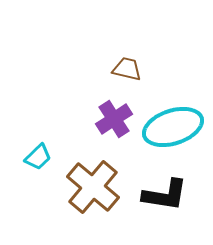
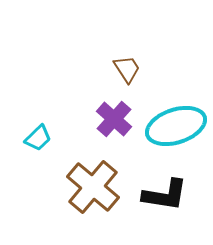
brown trapezoid: rotated 44 degrees clockwise
purple cross: rotated 15 degrees counterclockwise
cyan ellipse: moved 3 px right, 1 px up
cyan trapezoid: moved 19 px up
